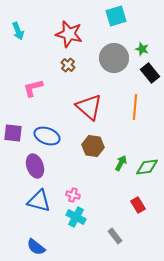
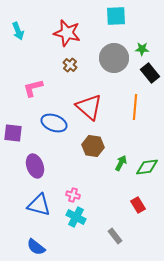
cyan square: rotated 15 degrees clockwise
red star: moved 2 px left, 1 px up
green star: rotated 16 degrees counterclockwise
brown cross: moved 2 px right
blue ellipse: moved 7 px right, 13 px up
blue triangle: moved 4 px down
